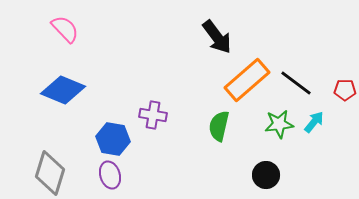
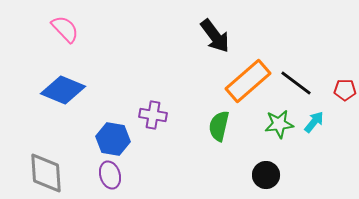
black arrow: moved 2 px left, 1 px up
orange rectangle: moved 1 px right, 1 px down
gray diamond: moved 4 px left; rotated 21 degrees counterclockwise
